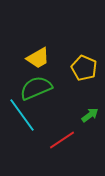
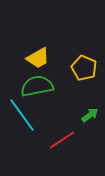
green semicircle: moved 1 px right, 2 px up; rotated 12 degrees clockwise
